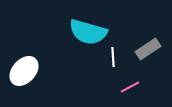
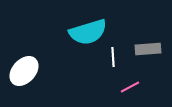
cyan semicircle: rotated 33 degrees counterclockwise
gray rectangle: rotated 30 degrees clockwise
